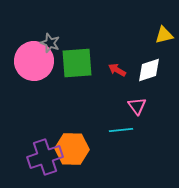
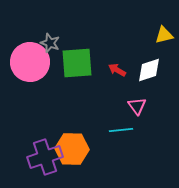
pink circle: moved 4 px left, 1 px down
